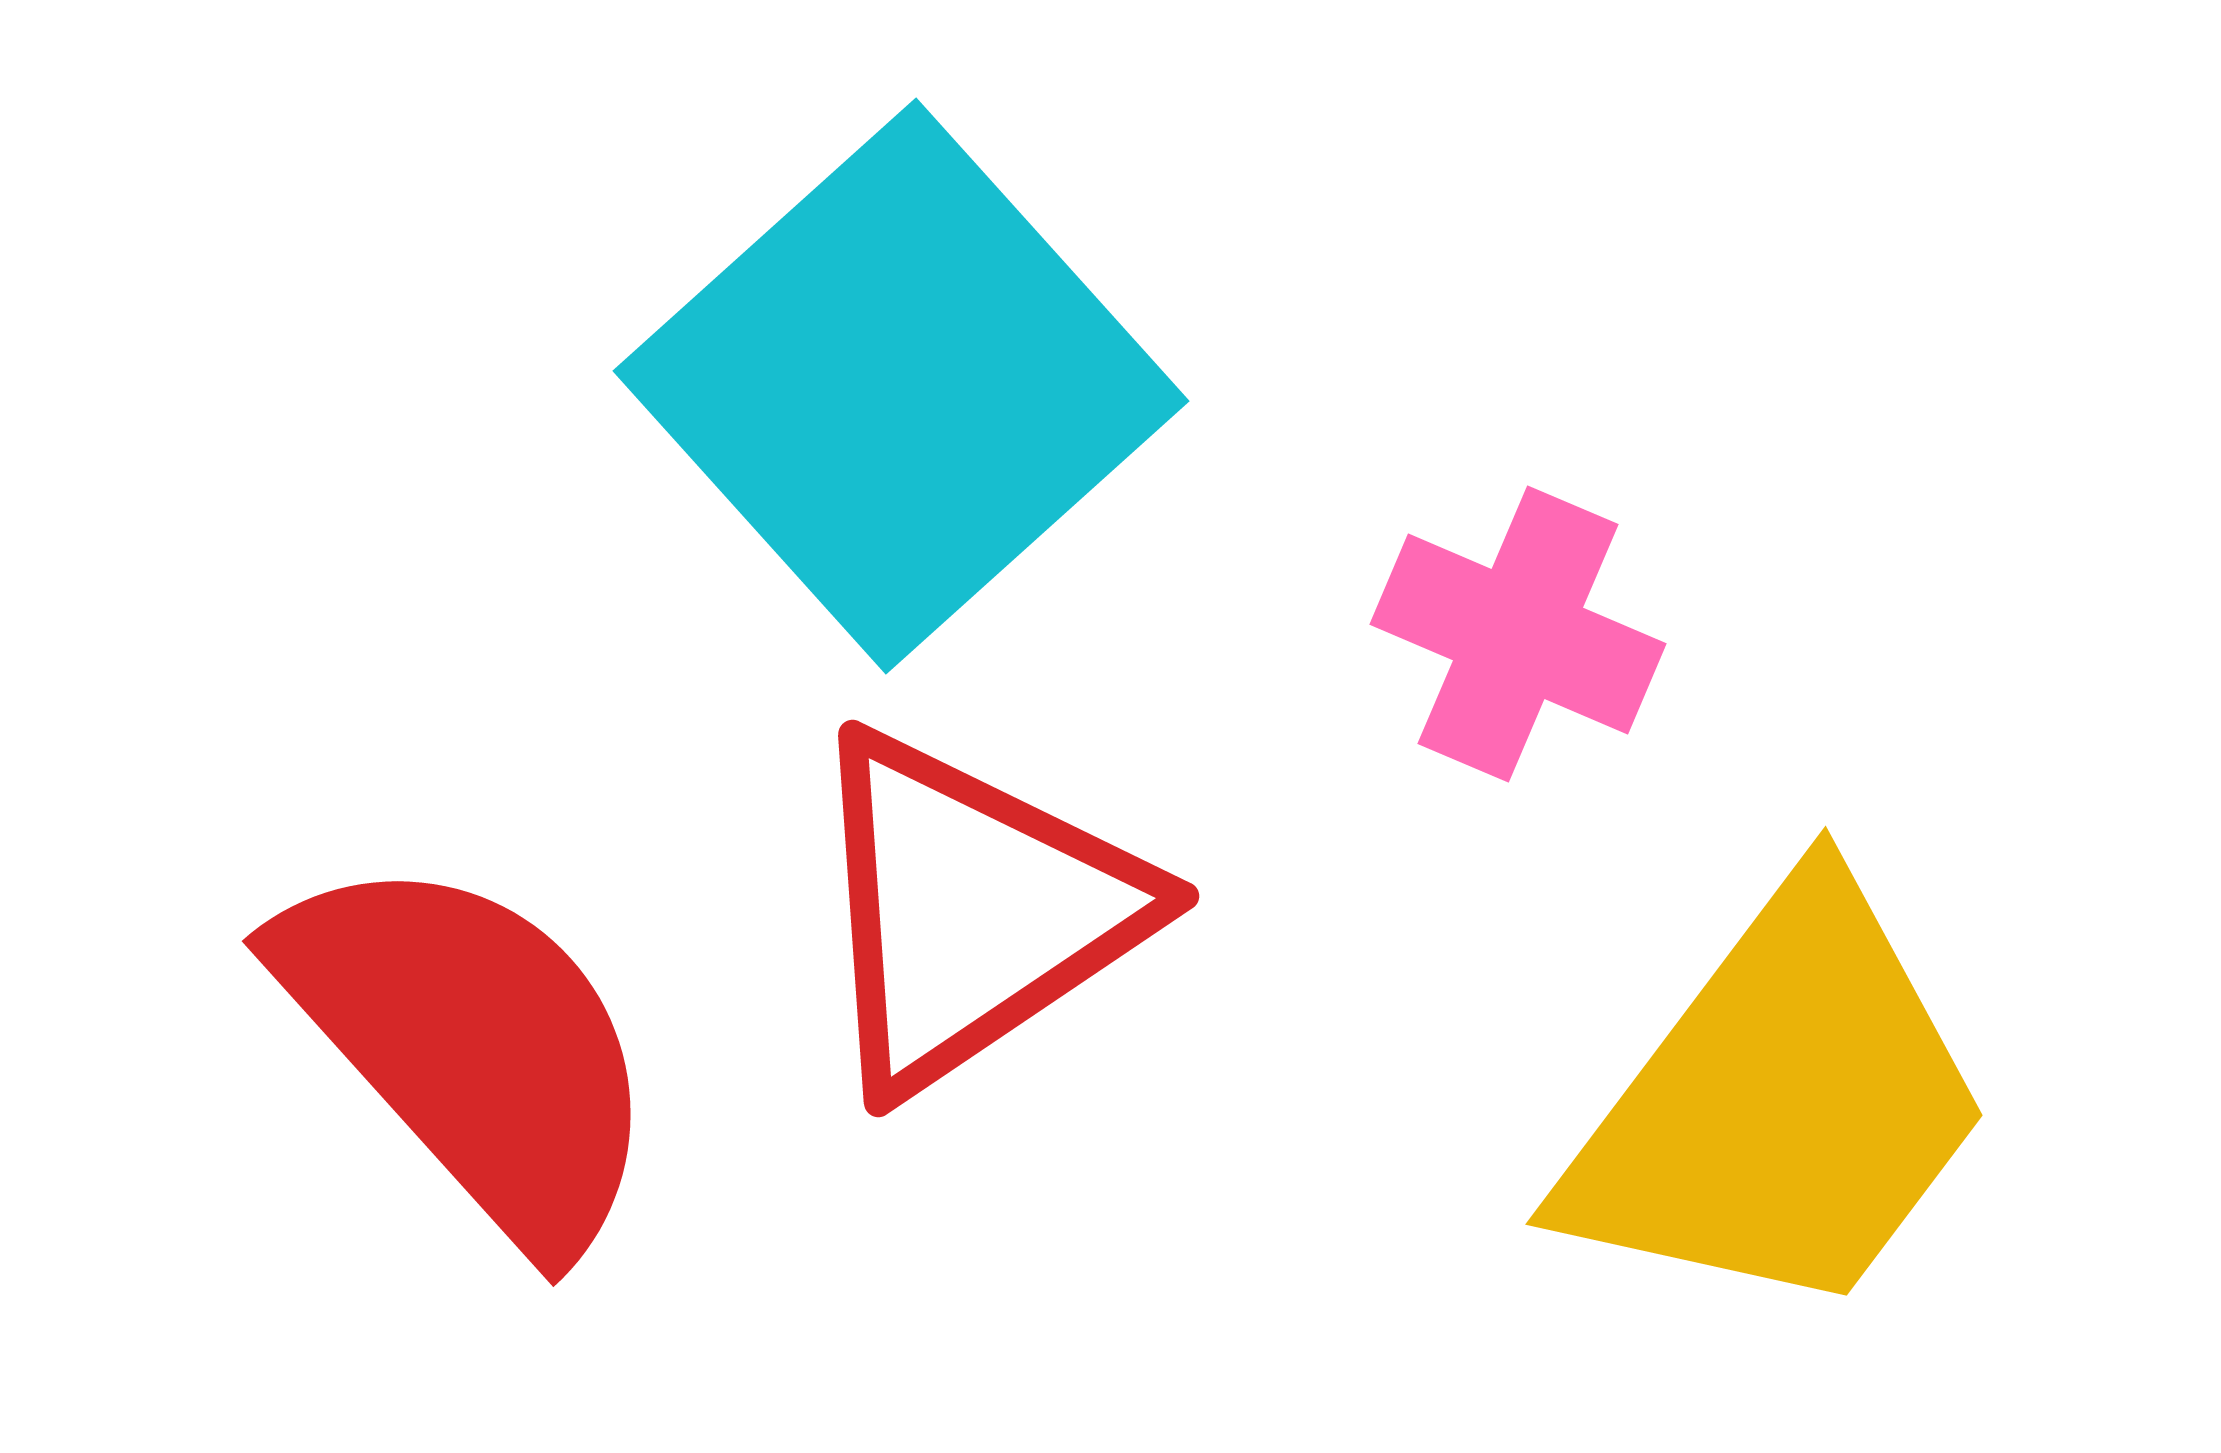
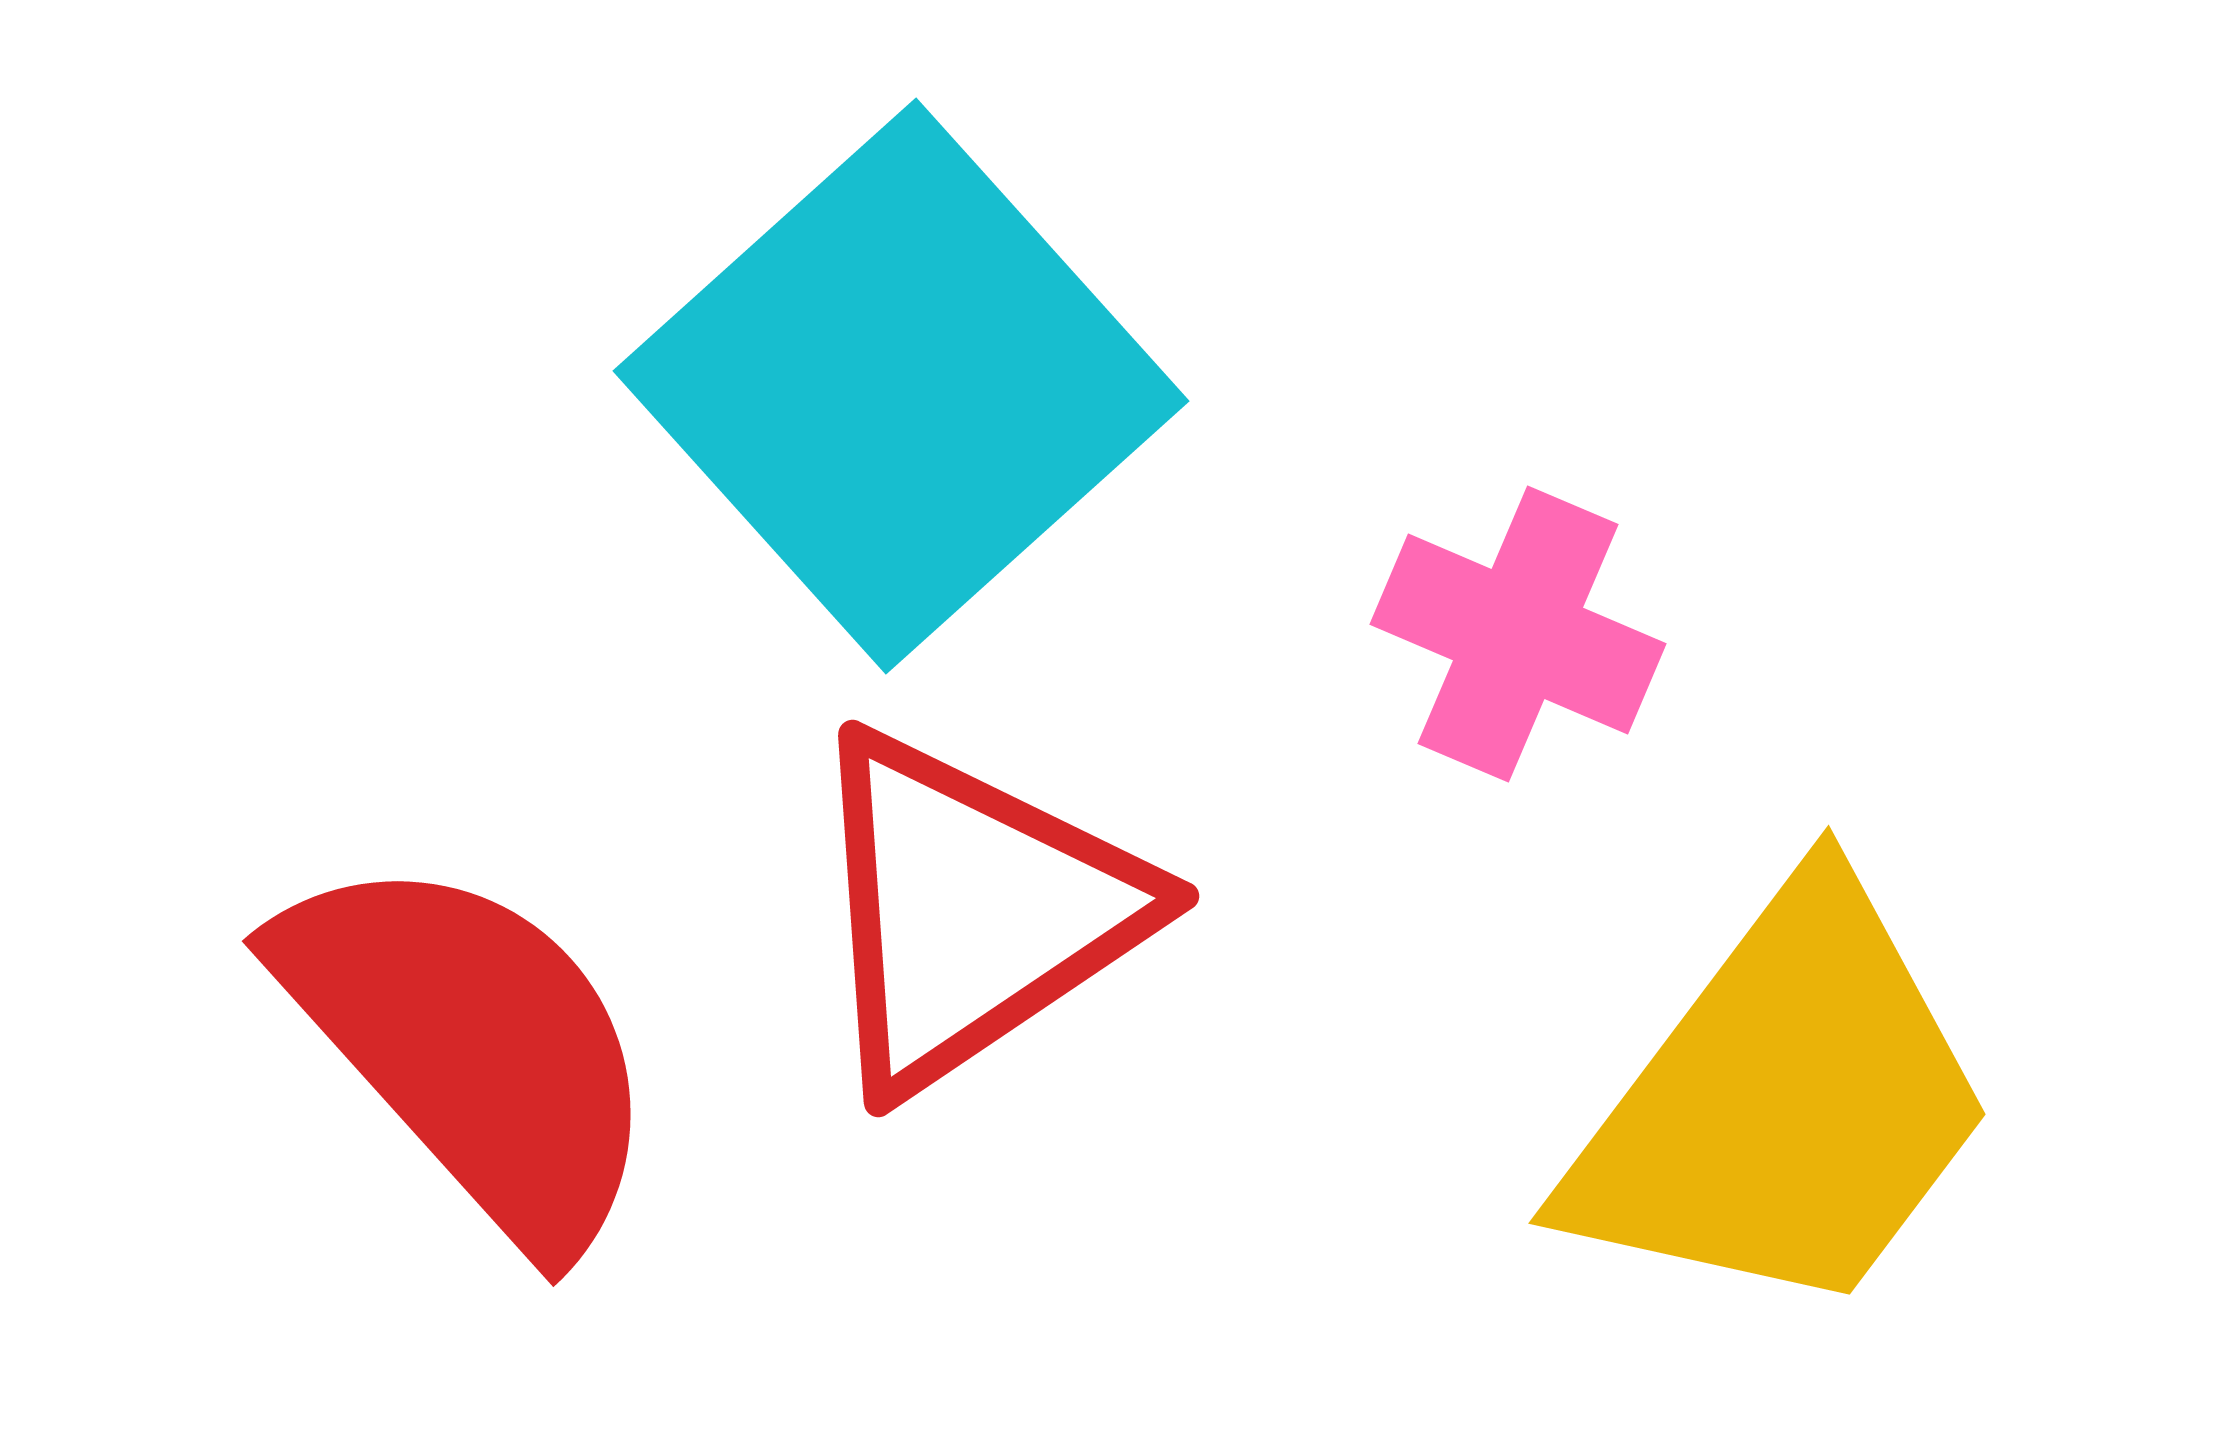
yellow trapezoid: moved 3 px right, 1 px up
